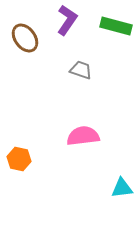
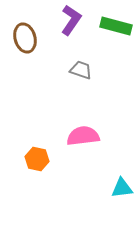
purple L-shape: moved 4 px right
brown ellipse: rotated 20 degrees clockwise
orange hexagon: moved 18 px right
